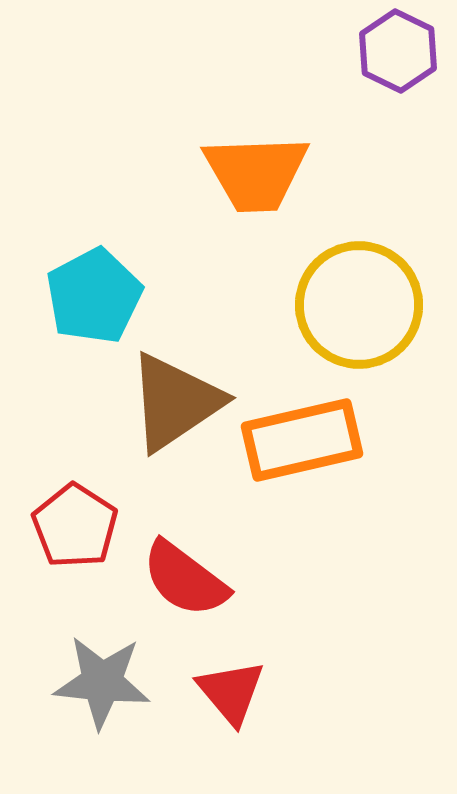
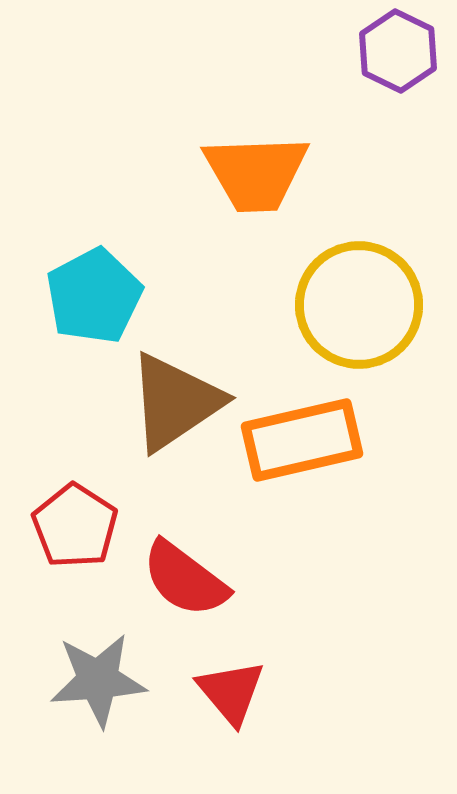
gray star: moved 4 px left, 2 px up; rotated 10 degrees counterclockwise
